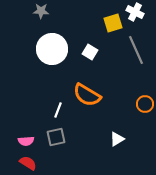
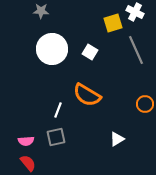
red semicircle: rotated 18 degrees clockwise
